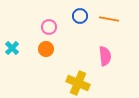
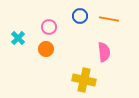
cyan cross: moved 6 px right, 10 px up
pink semicircle: moved 1 px left, 4 px up
yellow cross: moved 6 px right, 3 px up; rotated 10 degrees counterclockwise
